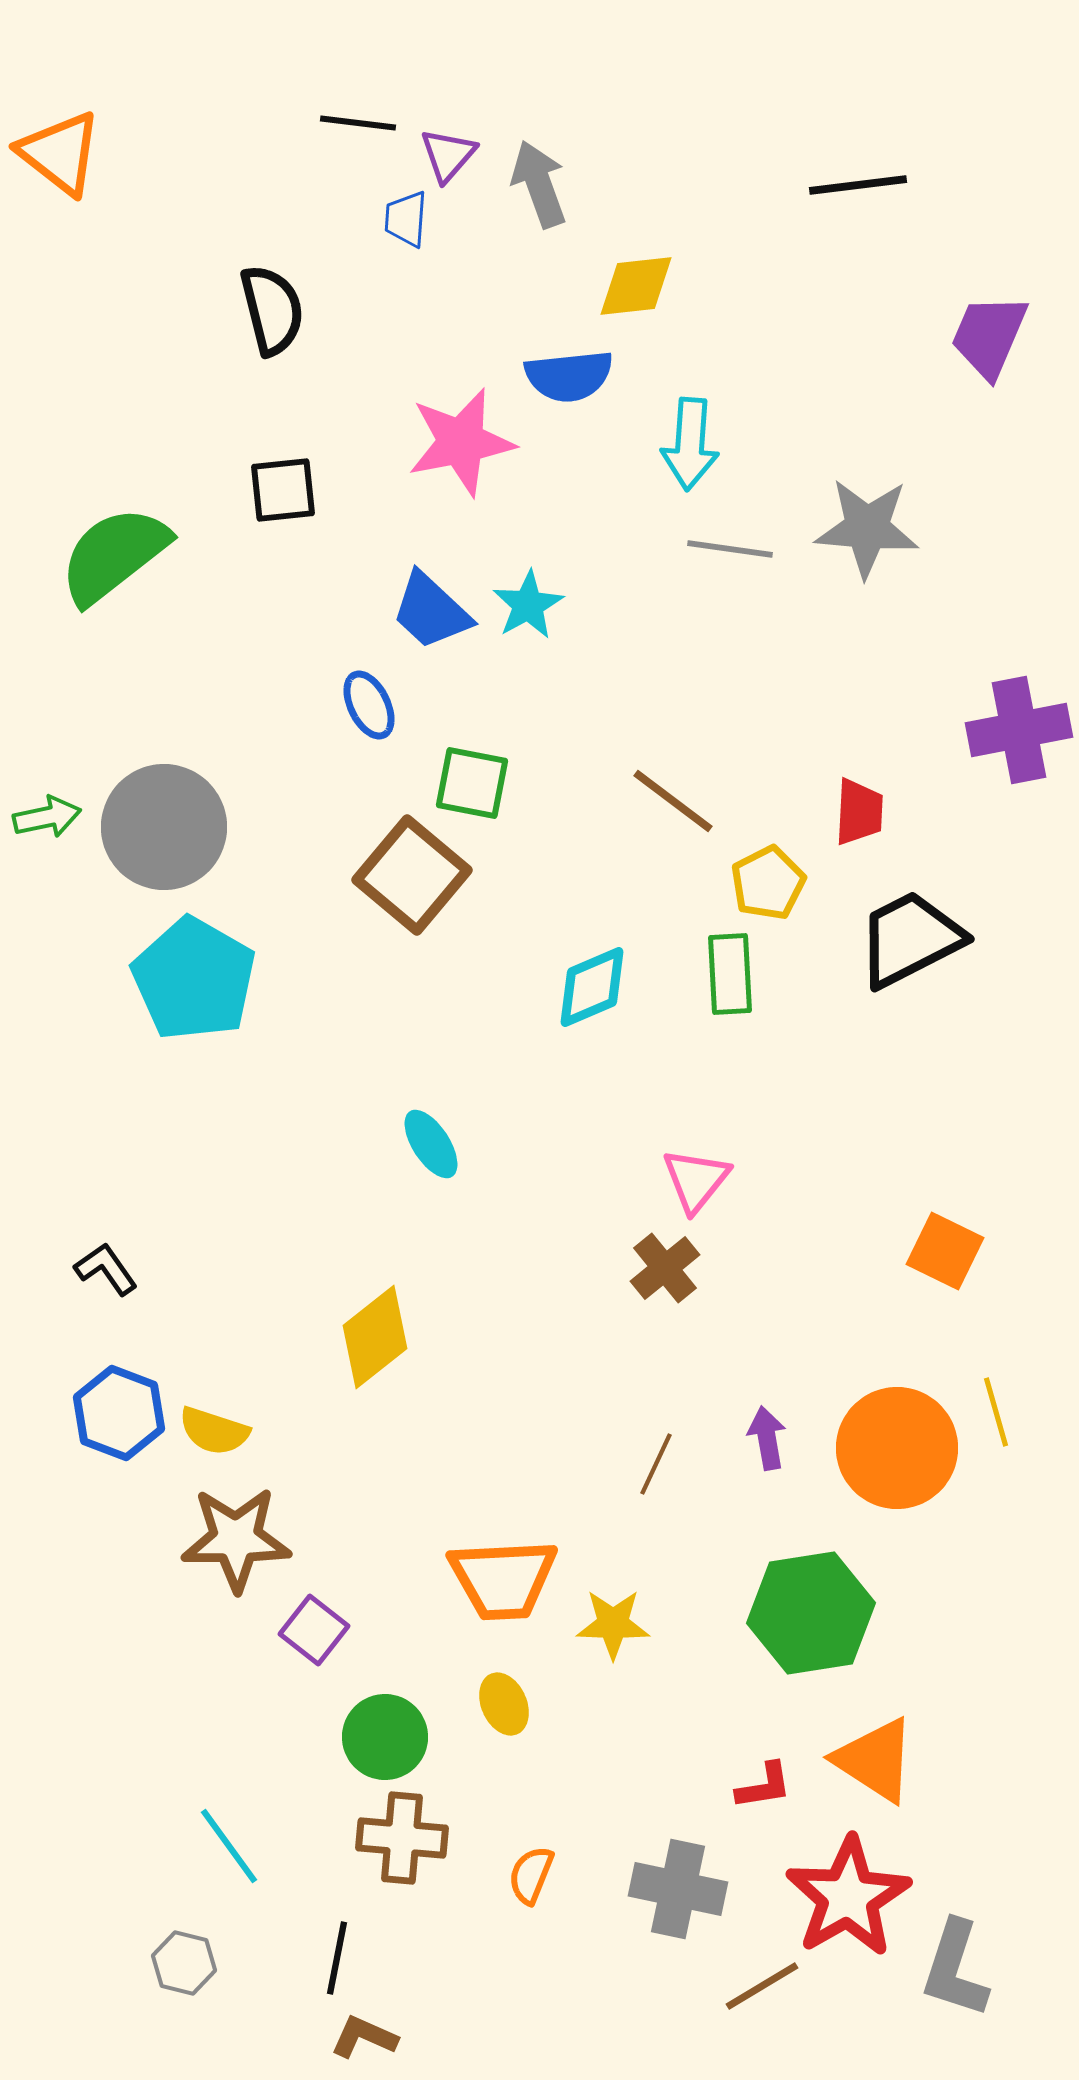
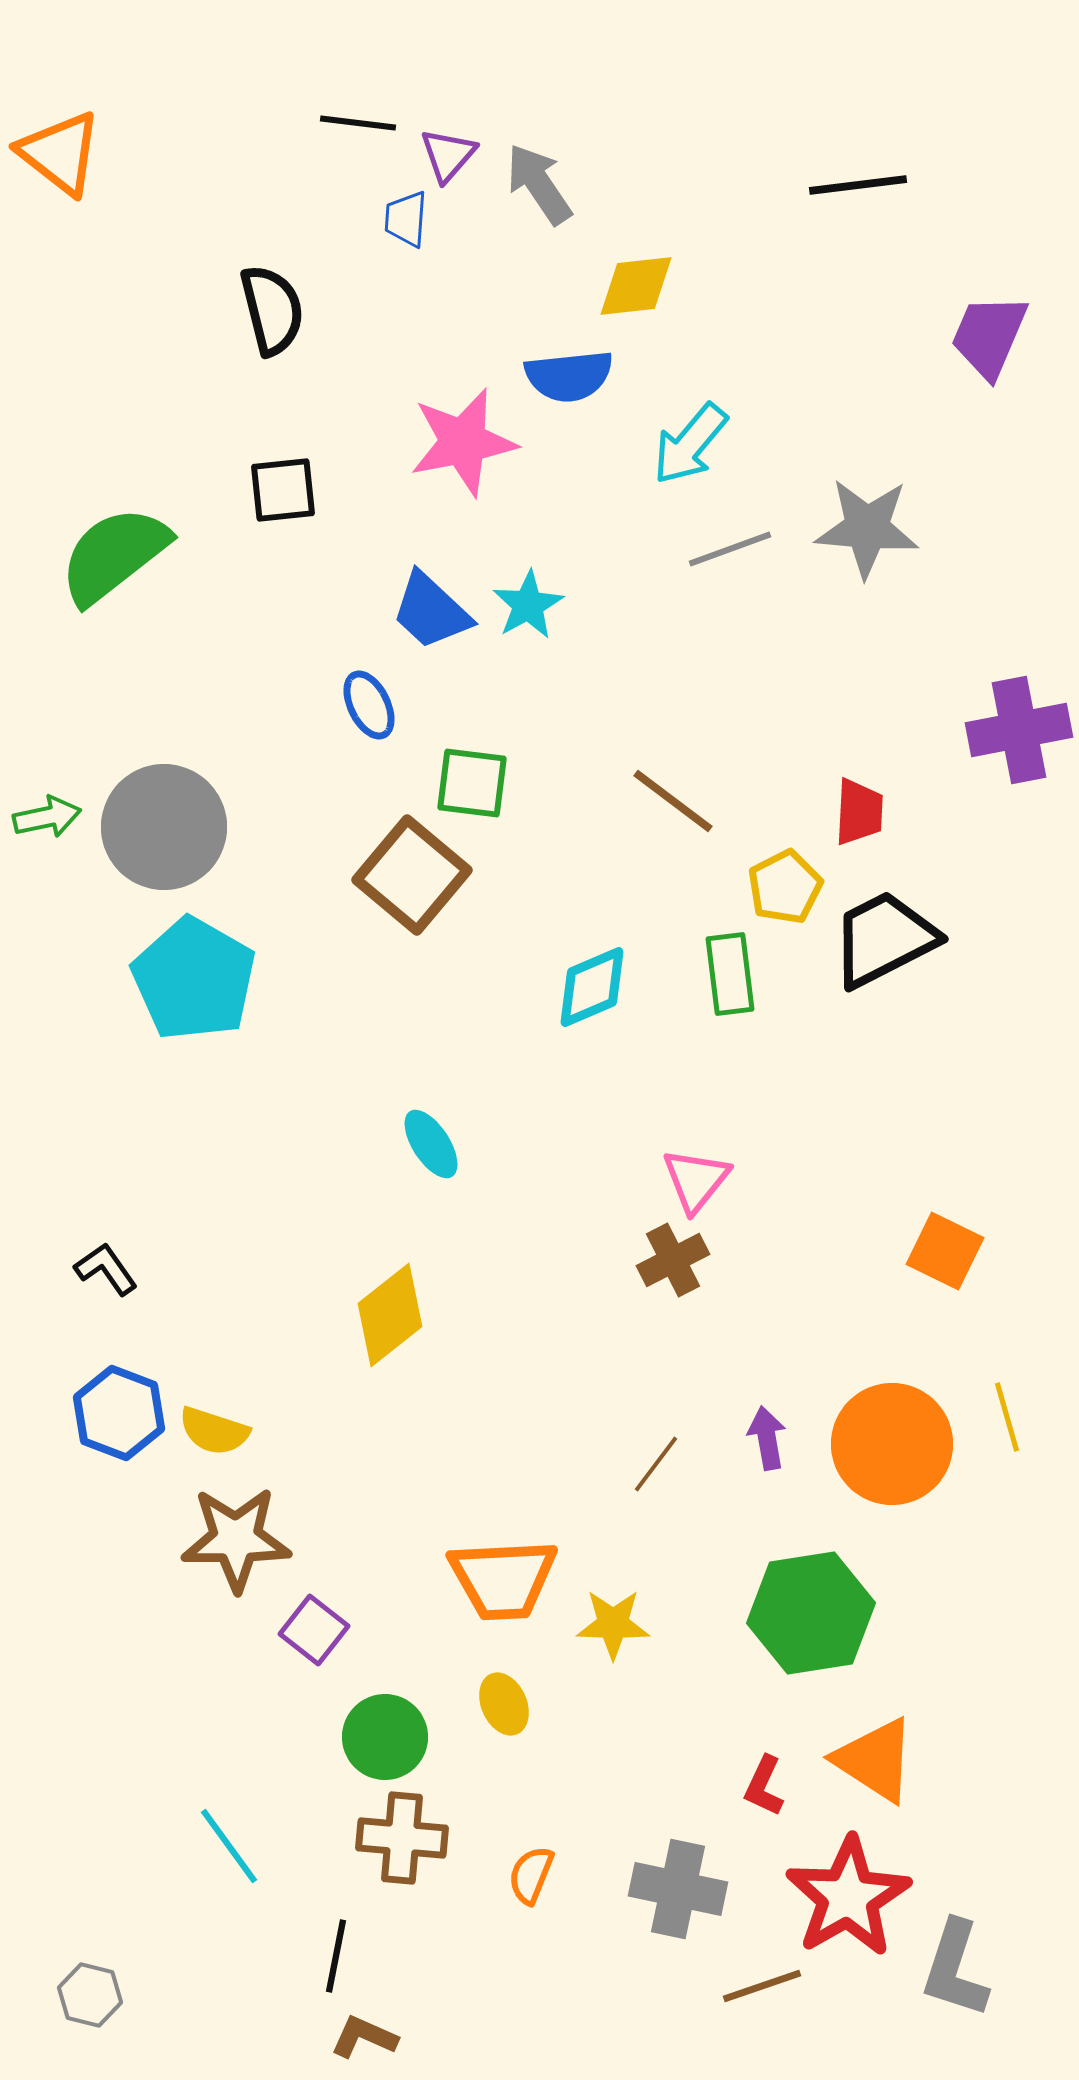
gray arrow at (539, 184): rotated 14 degrees counterclockwise
pink star at (461, 442): moved 2 px right
cyan arrow at (690, 444): rotated 36 degrees clockwise
gray line at (730, 549): rotated 28 degrees counterclockwise
green square at (472, 783): rotated 4 degrees counterclockwise
yellow pentagon at (768, 883): moved 17 px right, 4 px down
black trapezoid at (910, 939): moved 26 px left
green rectangle at (730, 974): rotated 4 degrees counterclockwise
brown cross at (665, 1268): moved 8 px right, 8 px up; rotated 12 degrees clockwise
yellow diamond at (375, 1337): moved 15 px right, 22 px up
yellow line at (996, 1412): moved 11 px right, 5 px down
orange circle at (897, 1448): moved 5 px left, 4 px up
brown line at (656, 1464): rotated 12 degrees clockwise
red L-shape at (764, 1786): rotated 124 degrees clockwise
black line at (337, 1958): moved 1 px left, 2 px up
gray hexagon at (184, 1963): moved 94 px left, 32 px down
brown line at (762, 1986): rotated 12 degrees clockwise
